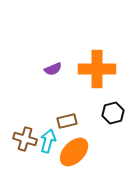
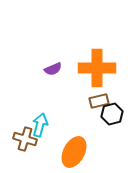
orange cross: moved 1 px up
black hexagon: moved 1 px left, 1 px down
brown rectangle: moved 32 px right, 20 px up
cyan arrow: moved 8 px left, 16 px up
orange ellipse: rotated 16 degrees counterclockwise
